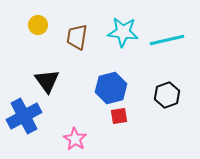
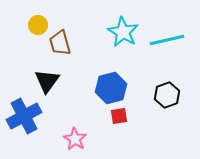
cyan star: rotated 24 degrees clockwise
brown trapezoid: moved 17 px left, 6 px down; rotated 24 degrees counterclockwise
black triangle: rotated 12 degrees clockwise
